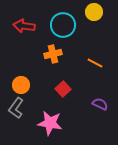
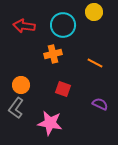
red square: rotated 28 degrees counterclockwise
